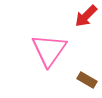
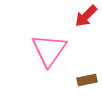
brown rectangle: rotated 42 degrees counterclockwise
